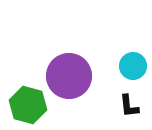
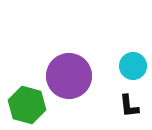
green hexagon: moved 1 px left
